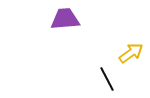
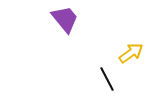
purple trapezoid: rotated 56 degrees clockwise
